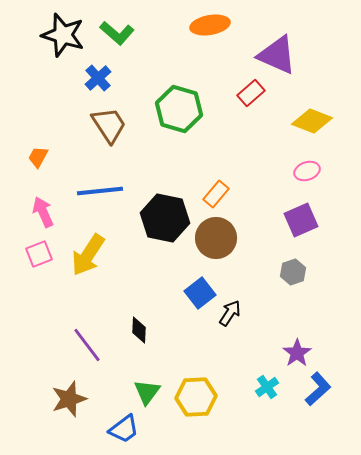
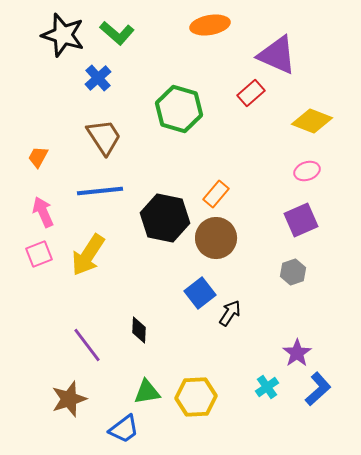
brown trapezoid: moved 5 px left, 12 px down
green triangle: rotated 44 degrees clockwise
